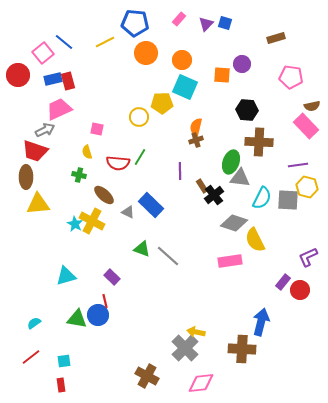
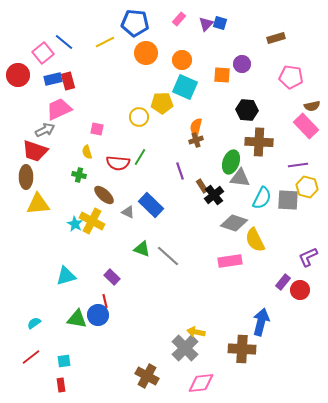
blue square at (225, 23): moved 5 px left
purple line at (180, 171): rotated 18 degrees counterclockwise
